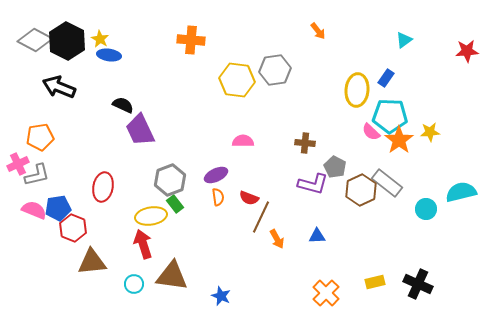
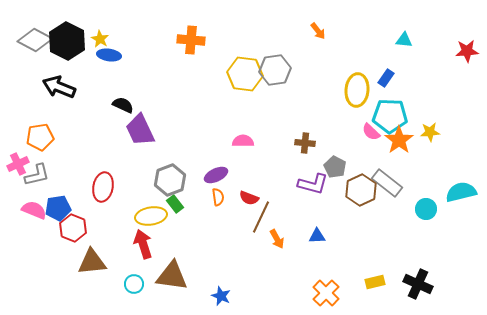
cyan triangle at (404, 40): rotated 42 degrees clockwise
yellow hexagon at (237, 80): moved 8 px right, 6 px up
